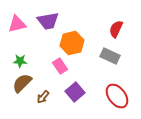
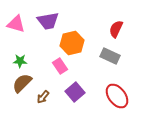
pink triangle: moved 1 px left; rotated 30 degrees clockwise
